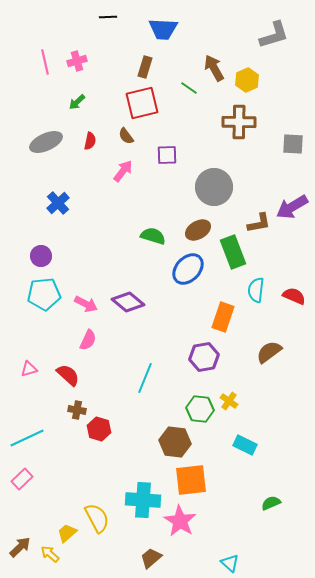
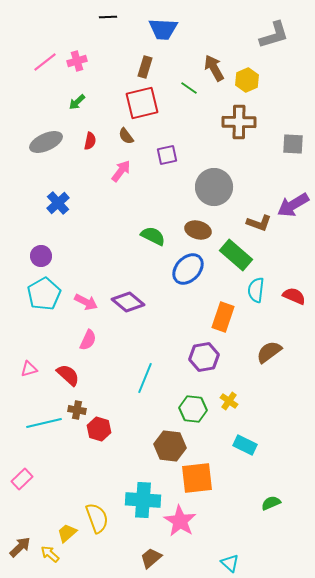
pink line at (45, 62): rotated 65 degrees clockwise
purple square at (167, 155): rotated 10 degrees counterclockwise
pink arrow at (123, 171): moved 2 px left
purple arrow at (292, 207): moved 1 px right, 2 px up
brown L-shape at (259, 223): rotated 30 degrees clockwise
brown ellipse at (198, 230): rotated 45 degrees clockwise
green semicircle at (153, 236): rotated 10 degrees clockwise
green rectangle at (233, 252): moved 3 px right, 3 px down; rotated 28 degrees counterclockwise
cyan pentagon at (44, 294): rotated 24 degrees counterclockwise
pink arrow at (86, 304): moved 2 px up
green hexagon at (200, 409): moved 7 px left
cyan line at (27, 438): moved 17 px right, 15 px up; rotated 12 degrees clockwise
brown hexagon at (175, 442): moved 5 px left, 4 px down
orange square at (191, 480): moved 6 px right, 2 px up
yellow semicircle at (97, 518): rotated 8 degrees clockwise
